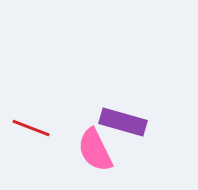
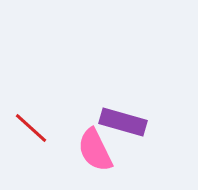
red line: rotated 21 degrees clockwise
